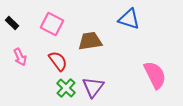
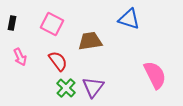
black rectangle: rotated 56 degrees clockwise
